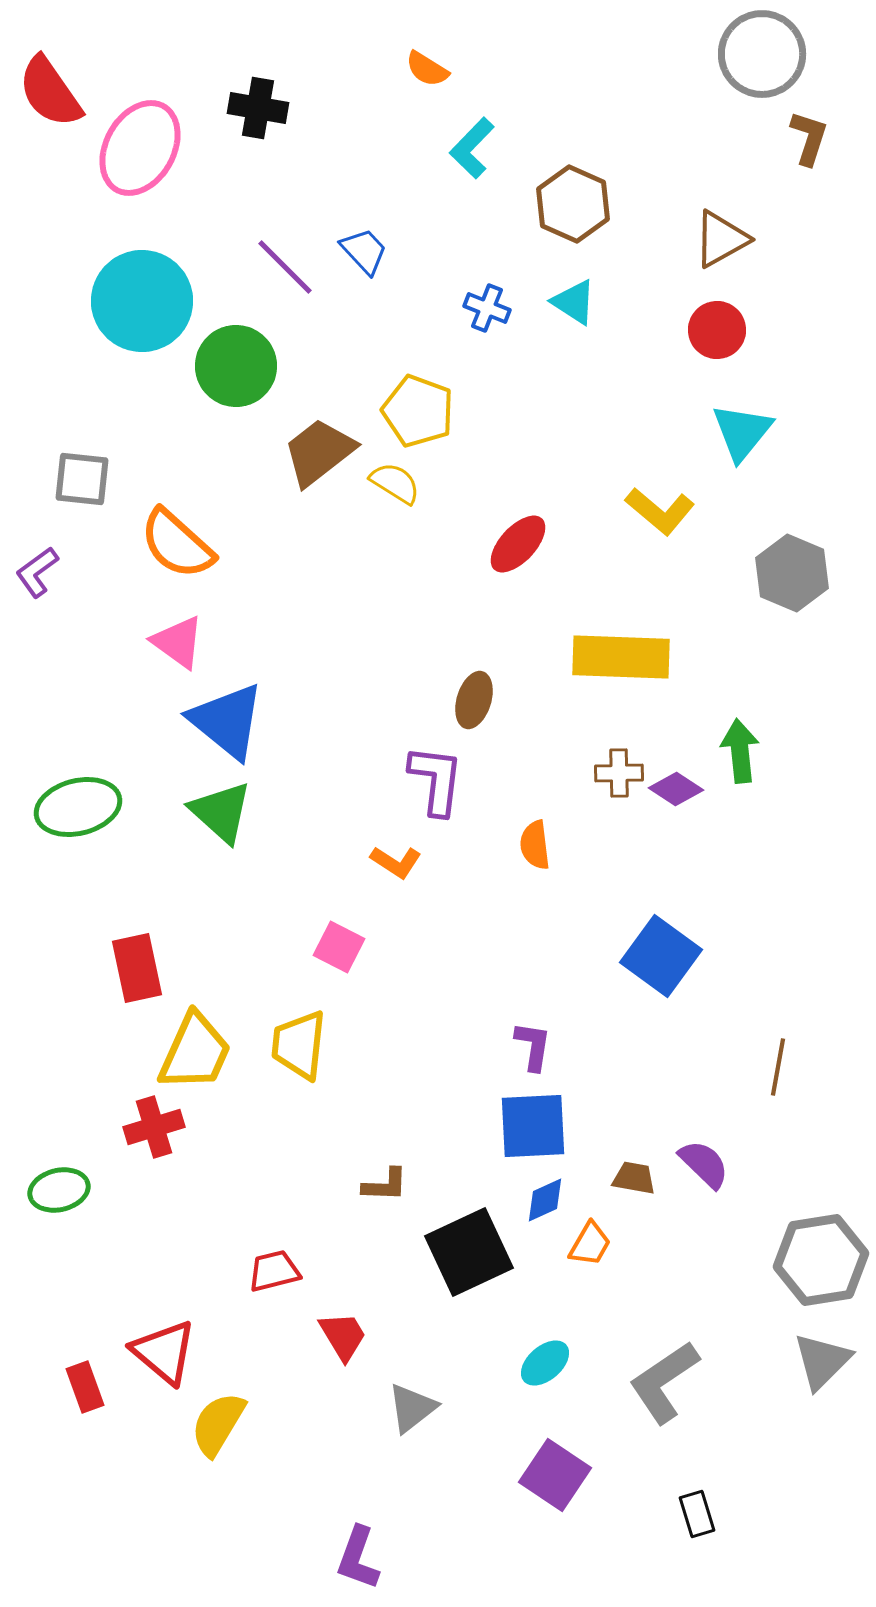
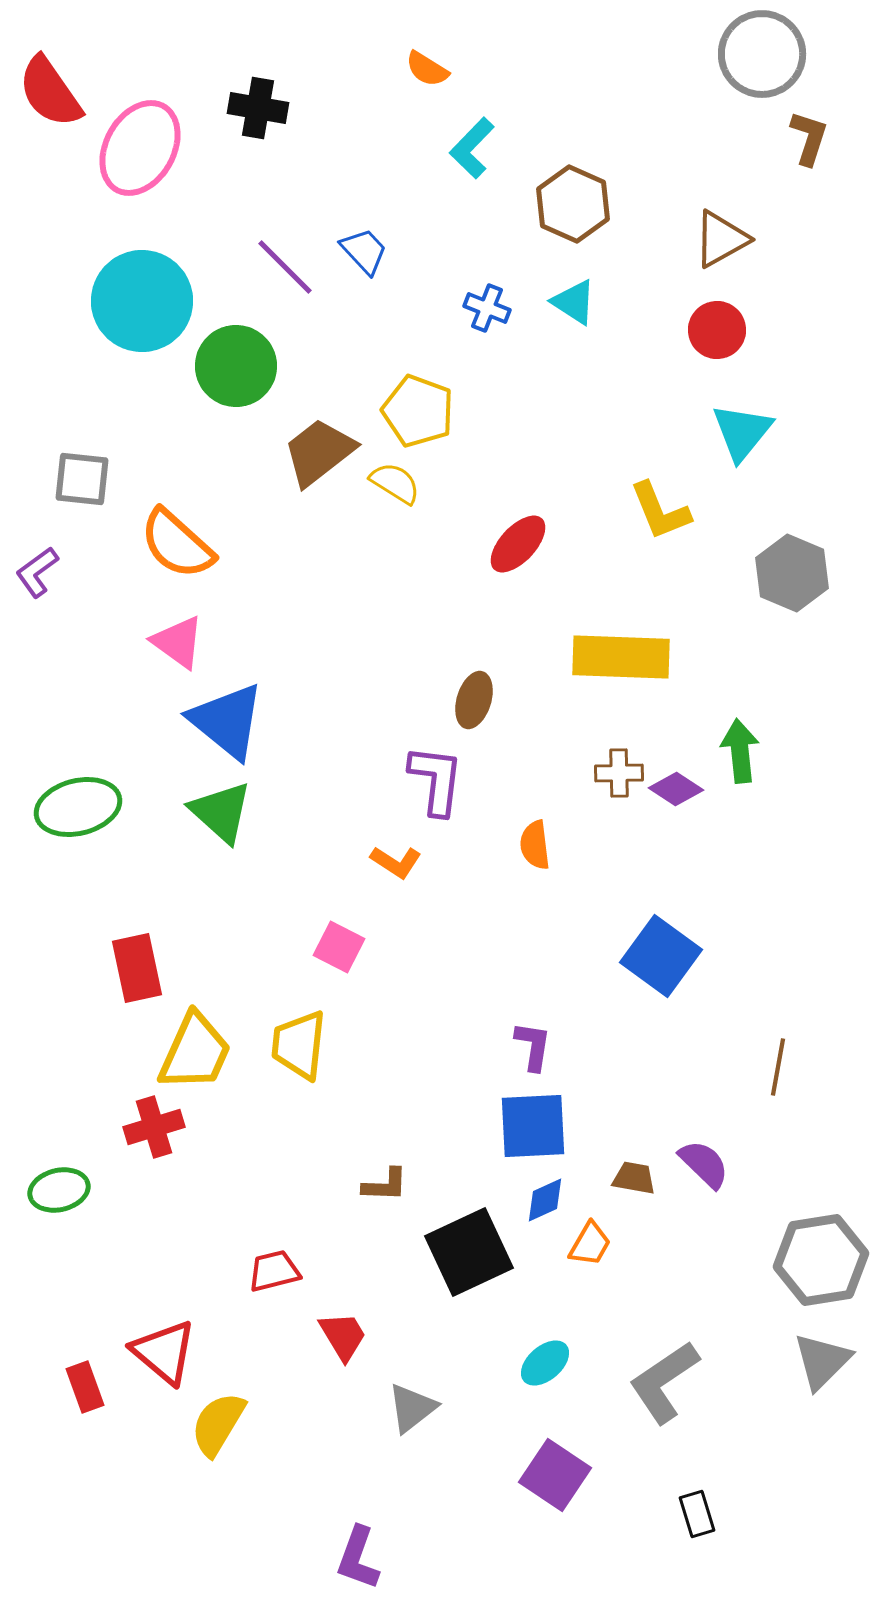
yellow L-shape at (660, 511): rotated 28 degrees clockwise
